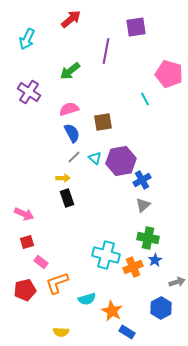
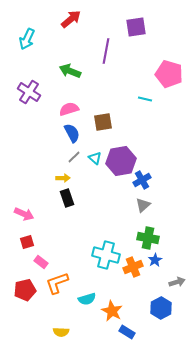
green arrow: rotated 60 degrees clockwise
cyan line: rotated 48 degrees counterclockwise
